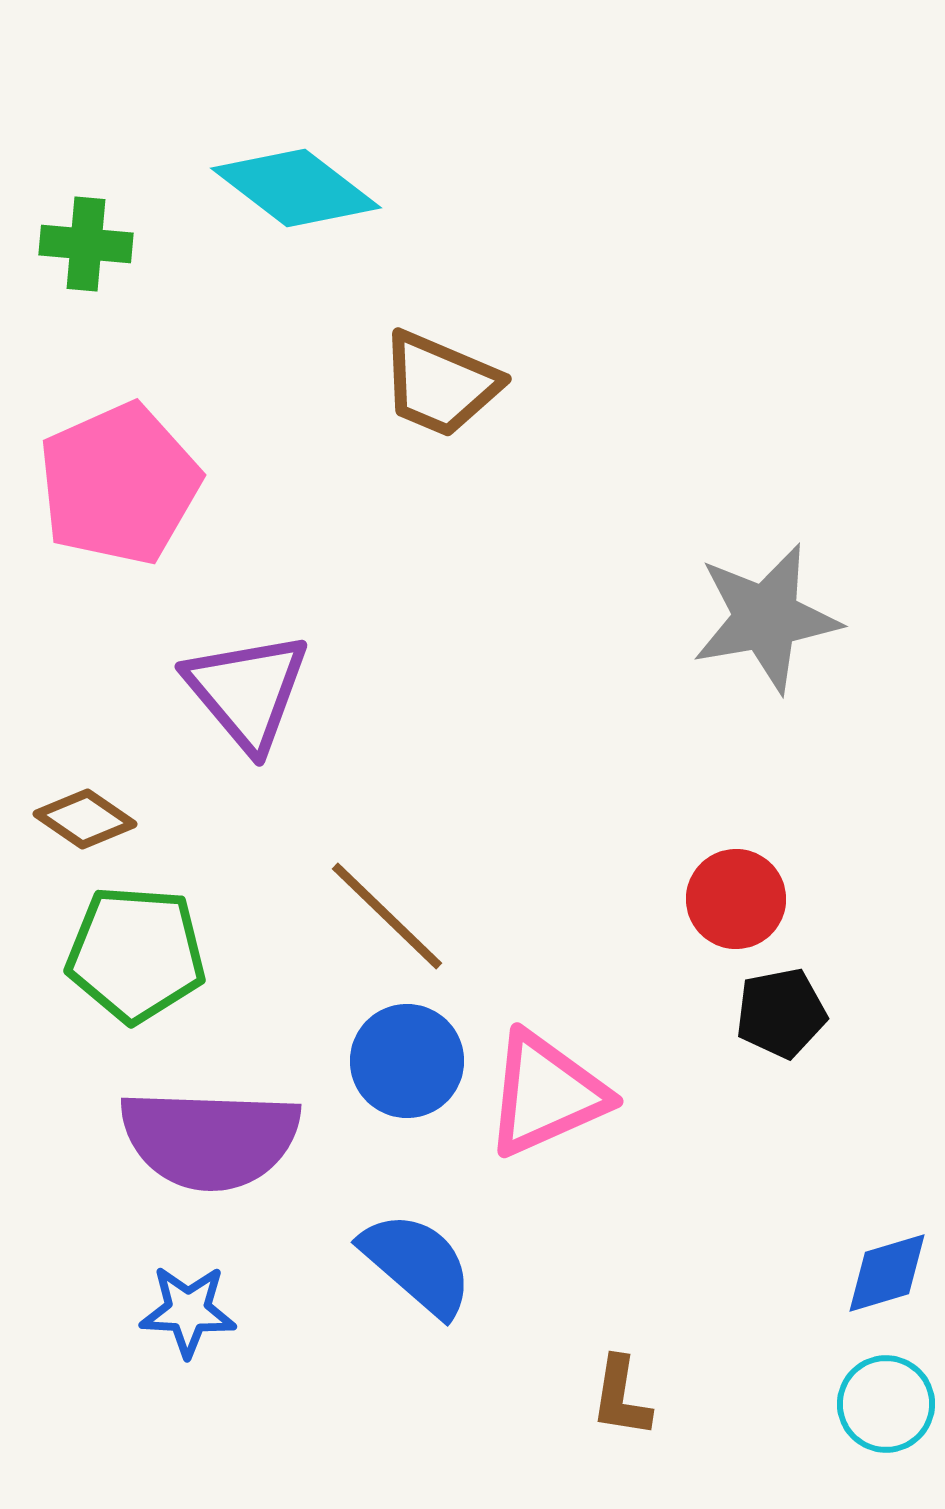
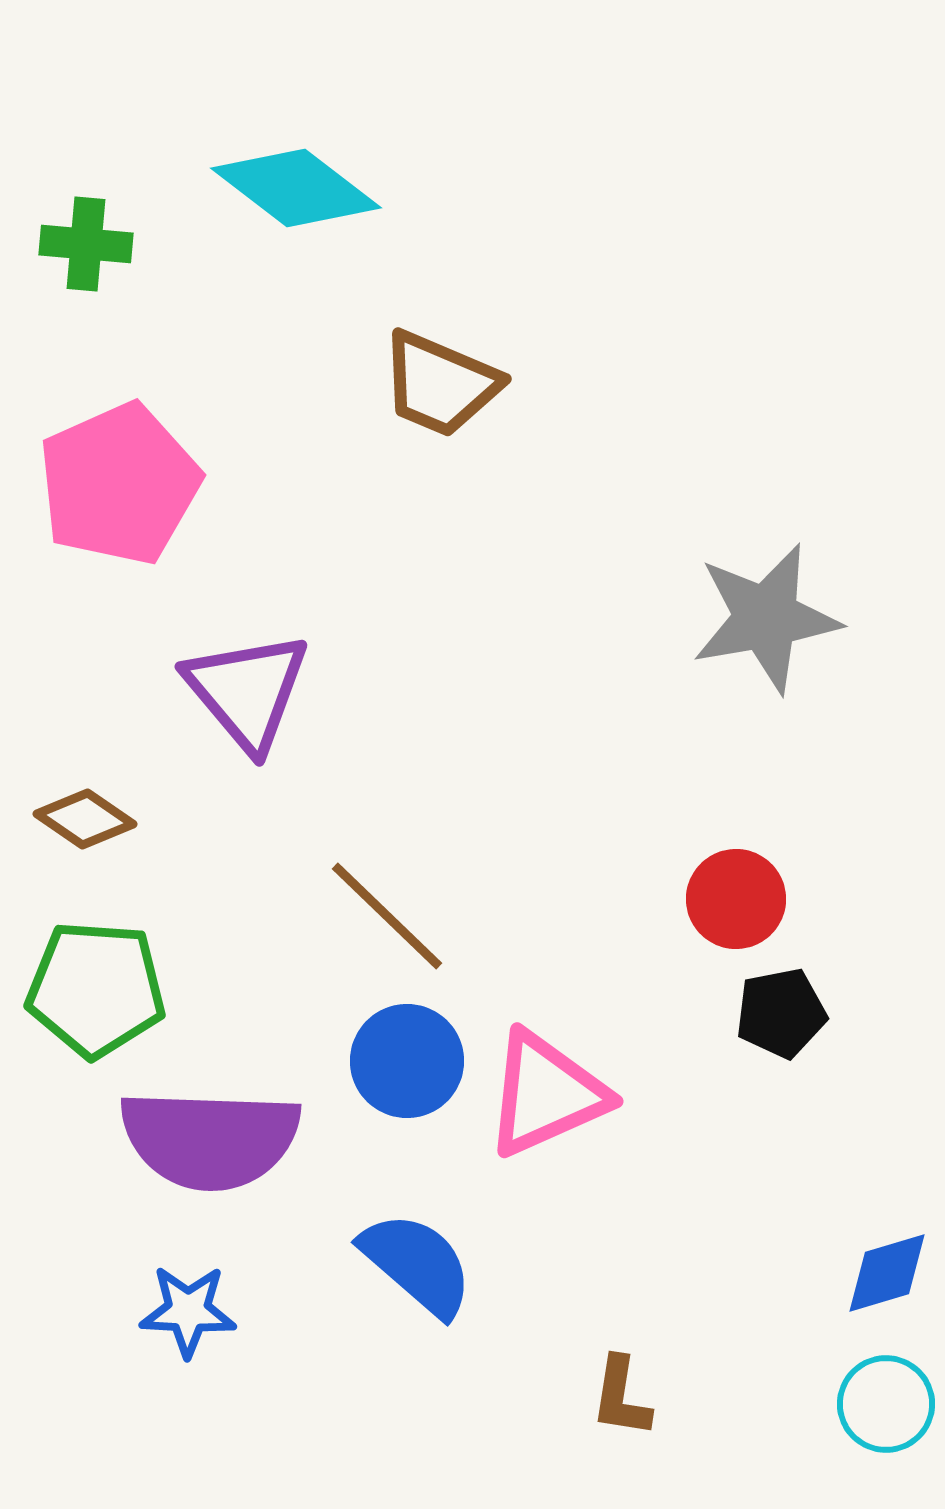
green pentagon: moved 40 px left, 35 px down
